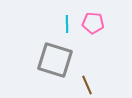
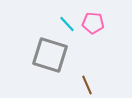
cyan line: rotated 42 degrees counterclockwise
gray square: moved 5 px left, 5 px up
